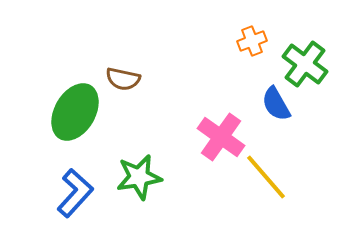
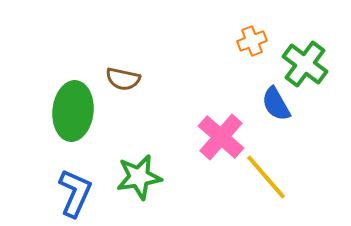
green ellipse: moved 2 px left, 1 px up; rotated 24 degrees counterclockwise
pink cross: rotated 6 degrees clockwise
blue L-shape: rotated 18 degrees counterclockwise
